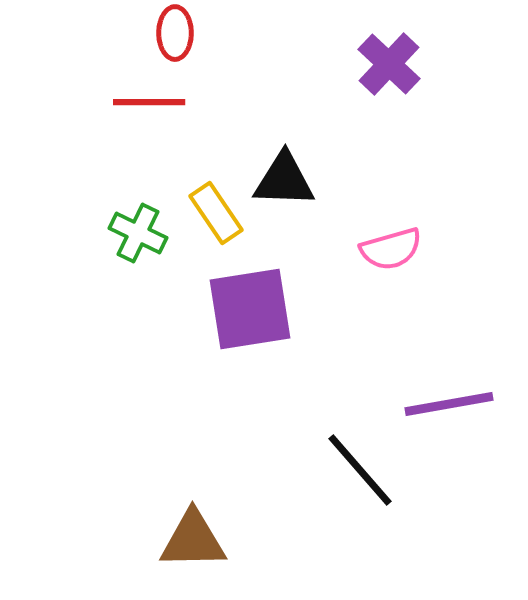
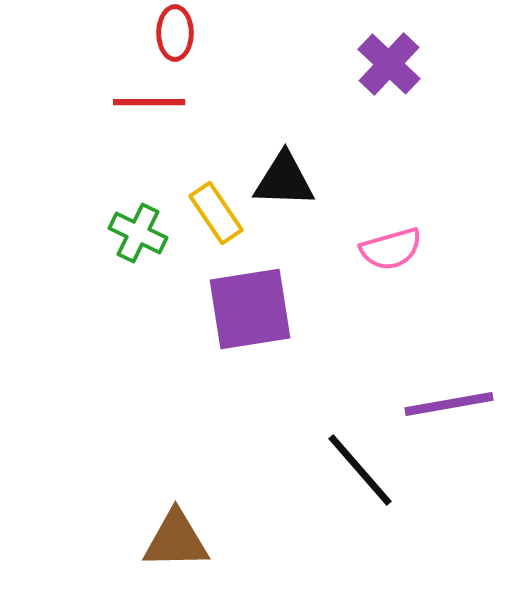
brown triangle: moved 17 px left
